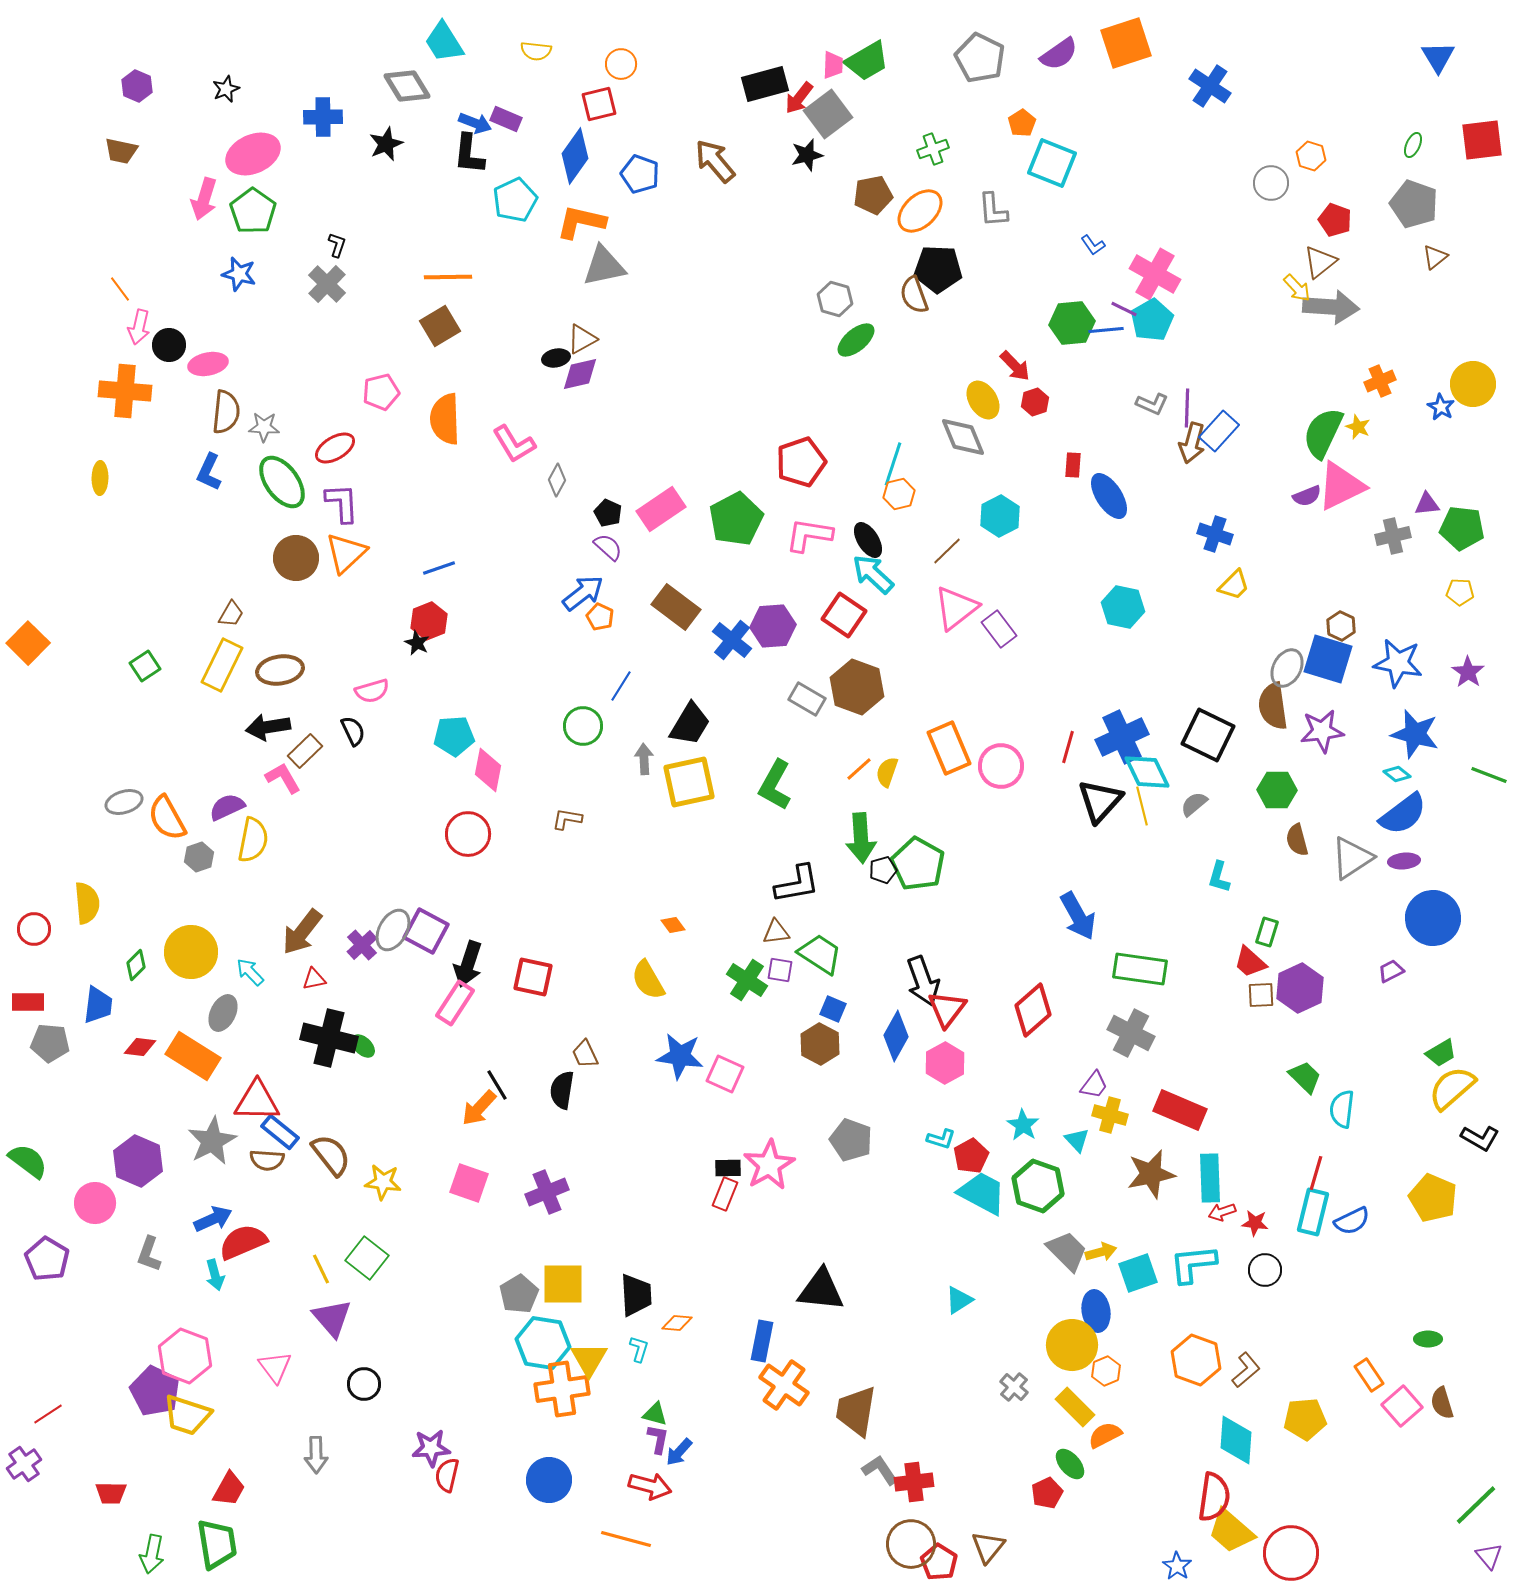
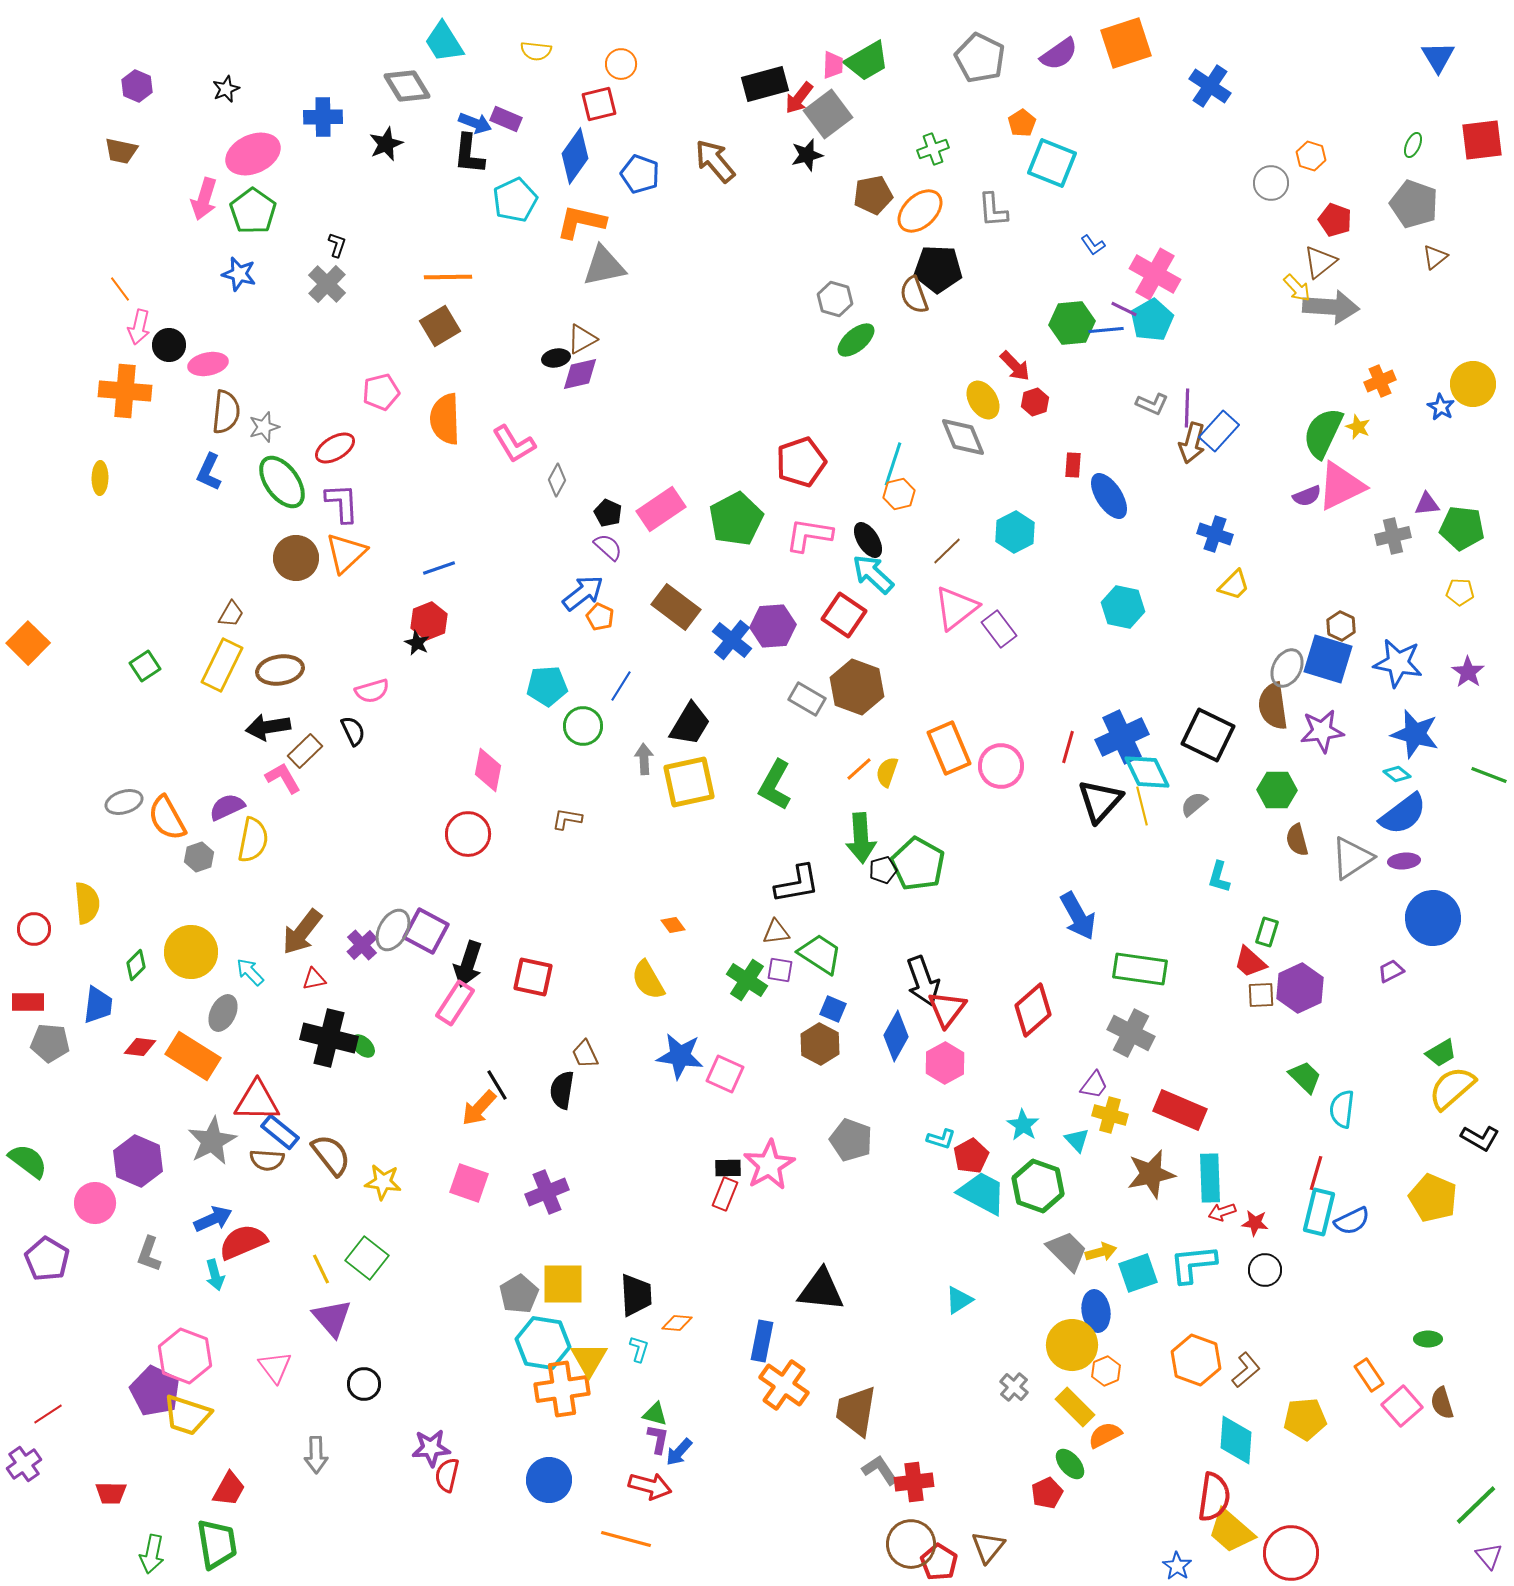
gray star at (264, 427): rotated 20 degrees counterclockwise
cyan hexagon at (1000, 516): moved 15 px right, 16 px down
cyan pentagon at (454, 736): moved 93 px right, 50 px up
cyan rectangle at (1313, 1212): moved 6 px right
